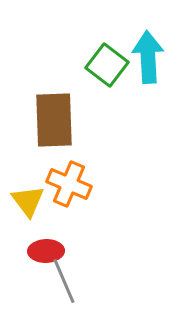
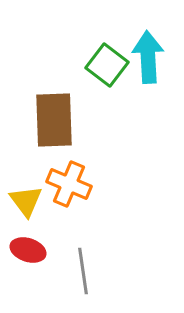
yellow triangle: moved 2 px left
red ellipse: moved 18 px left, 1 px up; rotated 20 degrees clockwise
gray line: moved 19 px right, 10 px up; rotated 15 degrees clockwise
